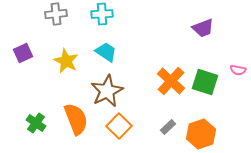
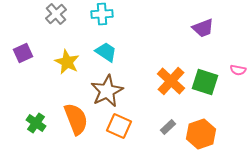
gray cross: rotated 35 degrees counterclockwise
yellow star: moved 1 px right, 1 px down
orange square: rotated 20 degrees counterclockwise
